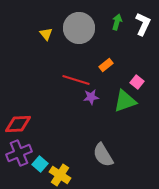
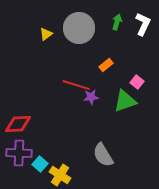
yellow triangle: rotated 32 degrees clockwise
red line: moved 5 px down
purple cross: rotated 25 degrees clockwise
